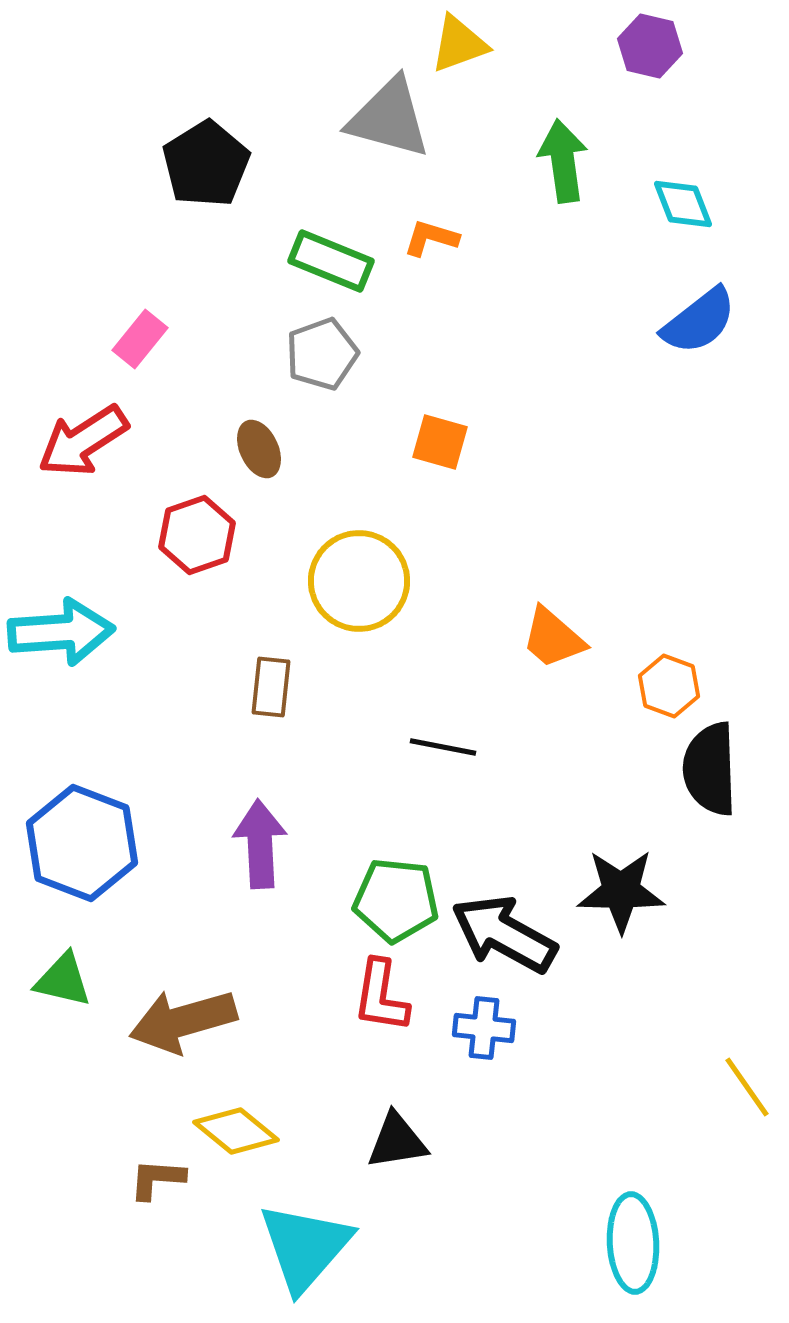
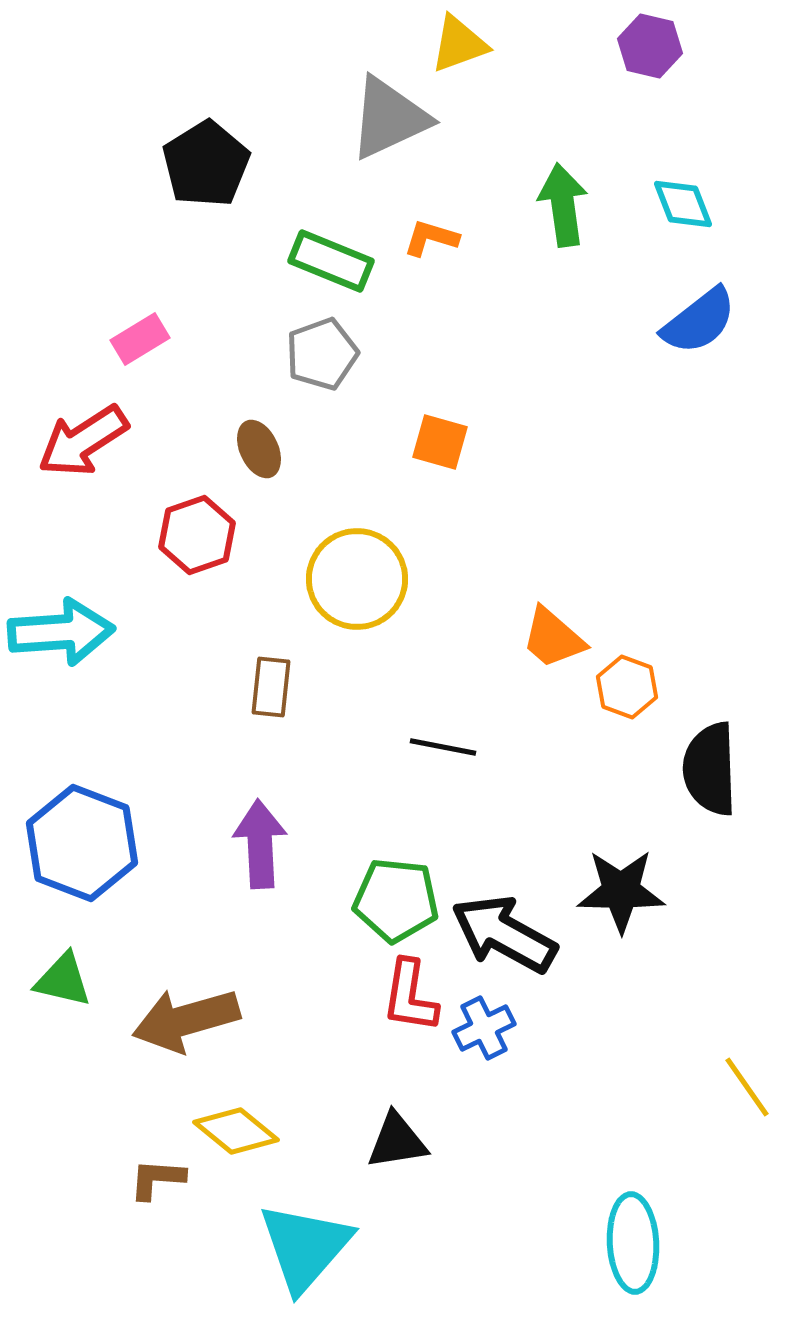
gray triangle: rotated 40 degrees counterclockwise
green arrow: moved 44 px down
pink rectangle: rotated 20 degrees clockwise
yellow circle: moved 2 px left, 2 px up
orange hexagon: moved 42 px left, 1 px down
red L-shape: moved 29 px right
brown arrow: moved 3 px right, 1 px up
blue cross: rotated 32 degrees counterclockwise
